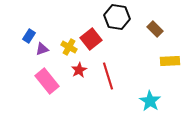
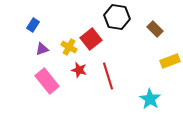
blue rectangle: moved 4 px right, 11 px up
yellow rectangle: rotated 18 degrees counterclockwise
red star: rotated 28 degrees counterclockwise
cyan star: moved 2 px up
